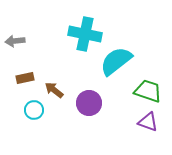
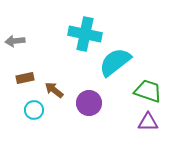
cyan semicircle: moved 1 px left, 1 px down
purple triangle: rotated 20 degrees counterclockwise
